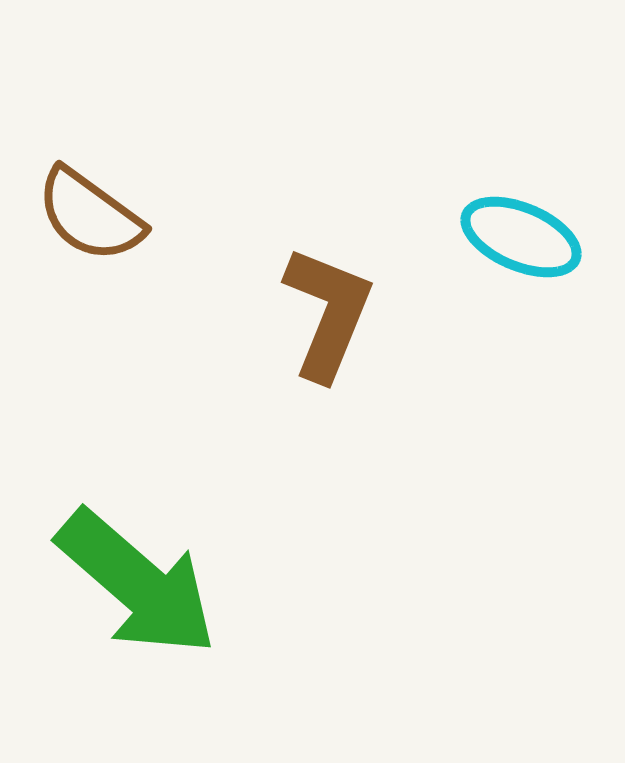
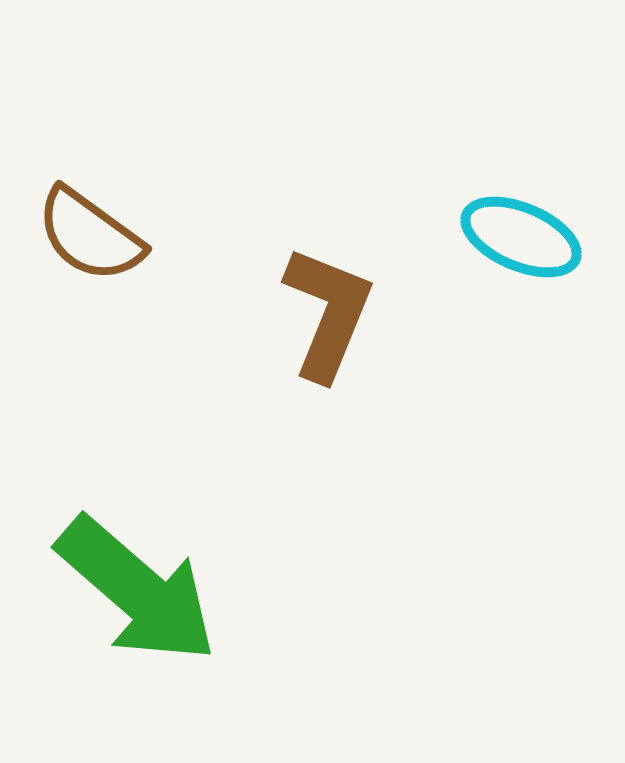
brown semicircle: moved 20 px down
green arrow: moved 7 px down
